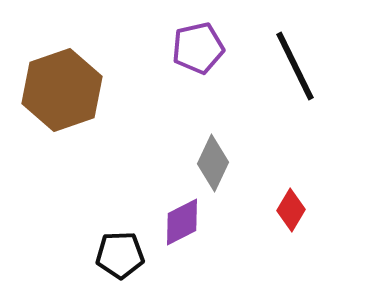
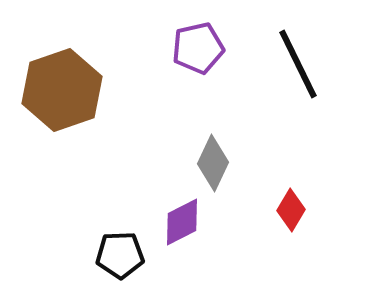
black line: moved 3 px right, 2 px up
